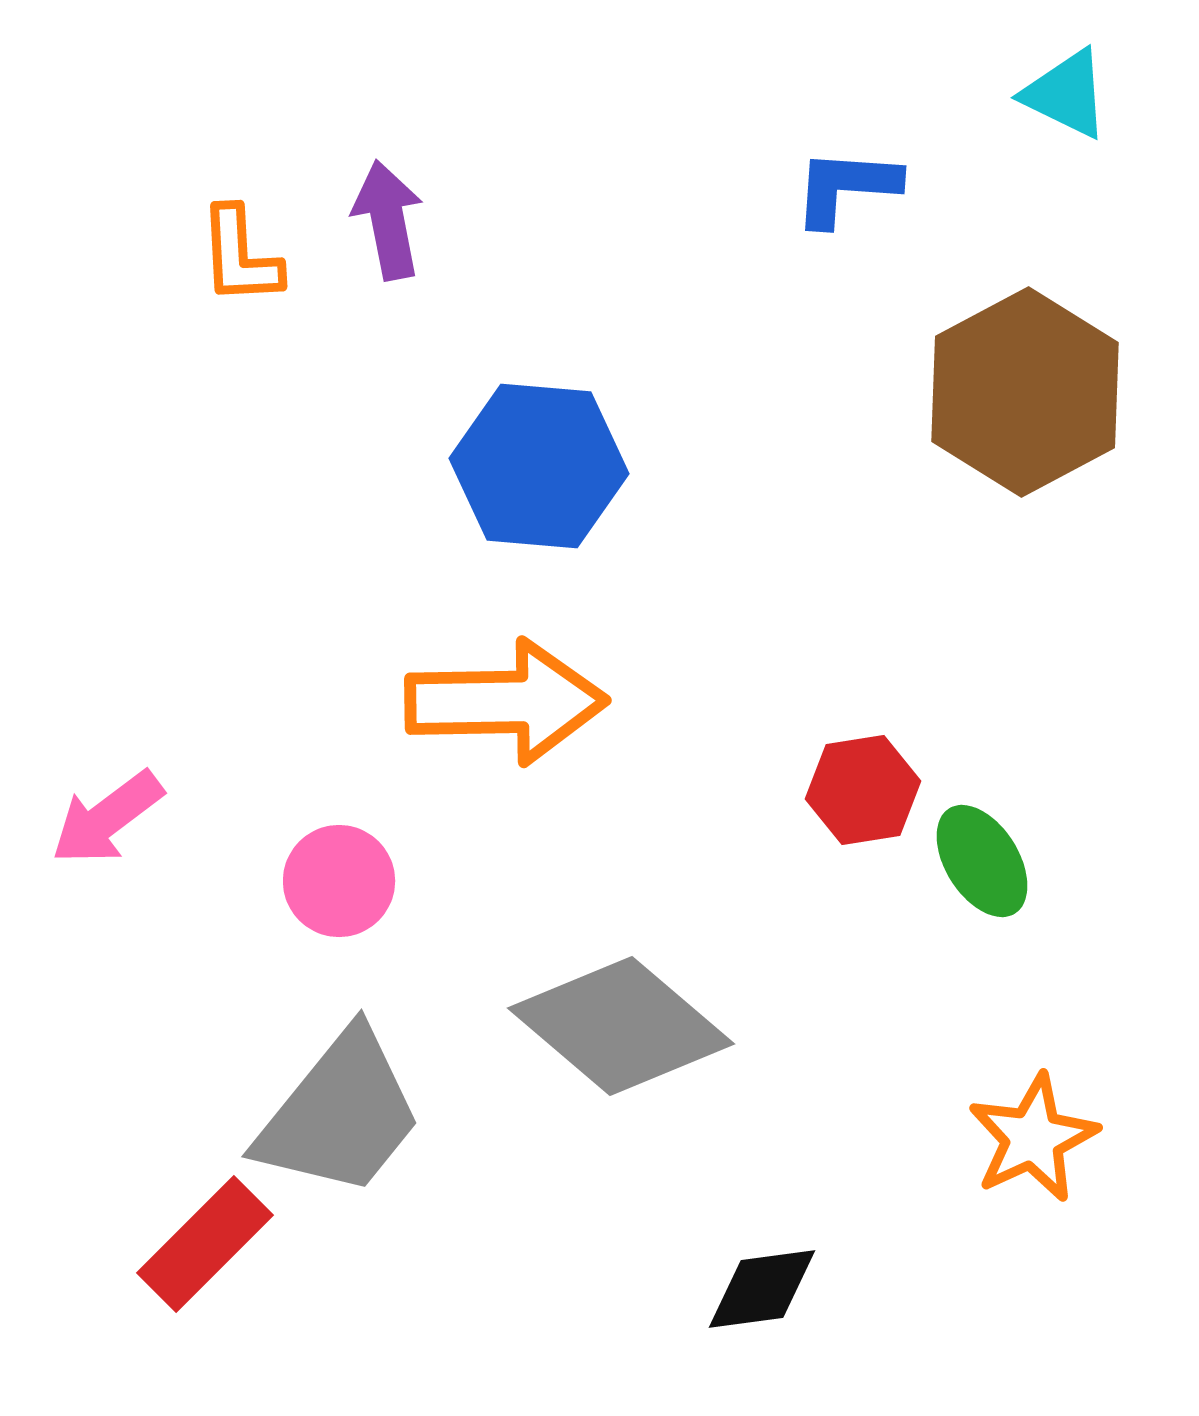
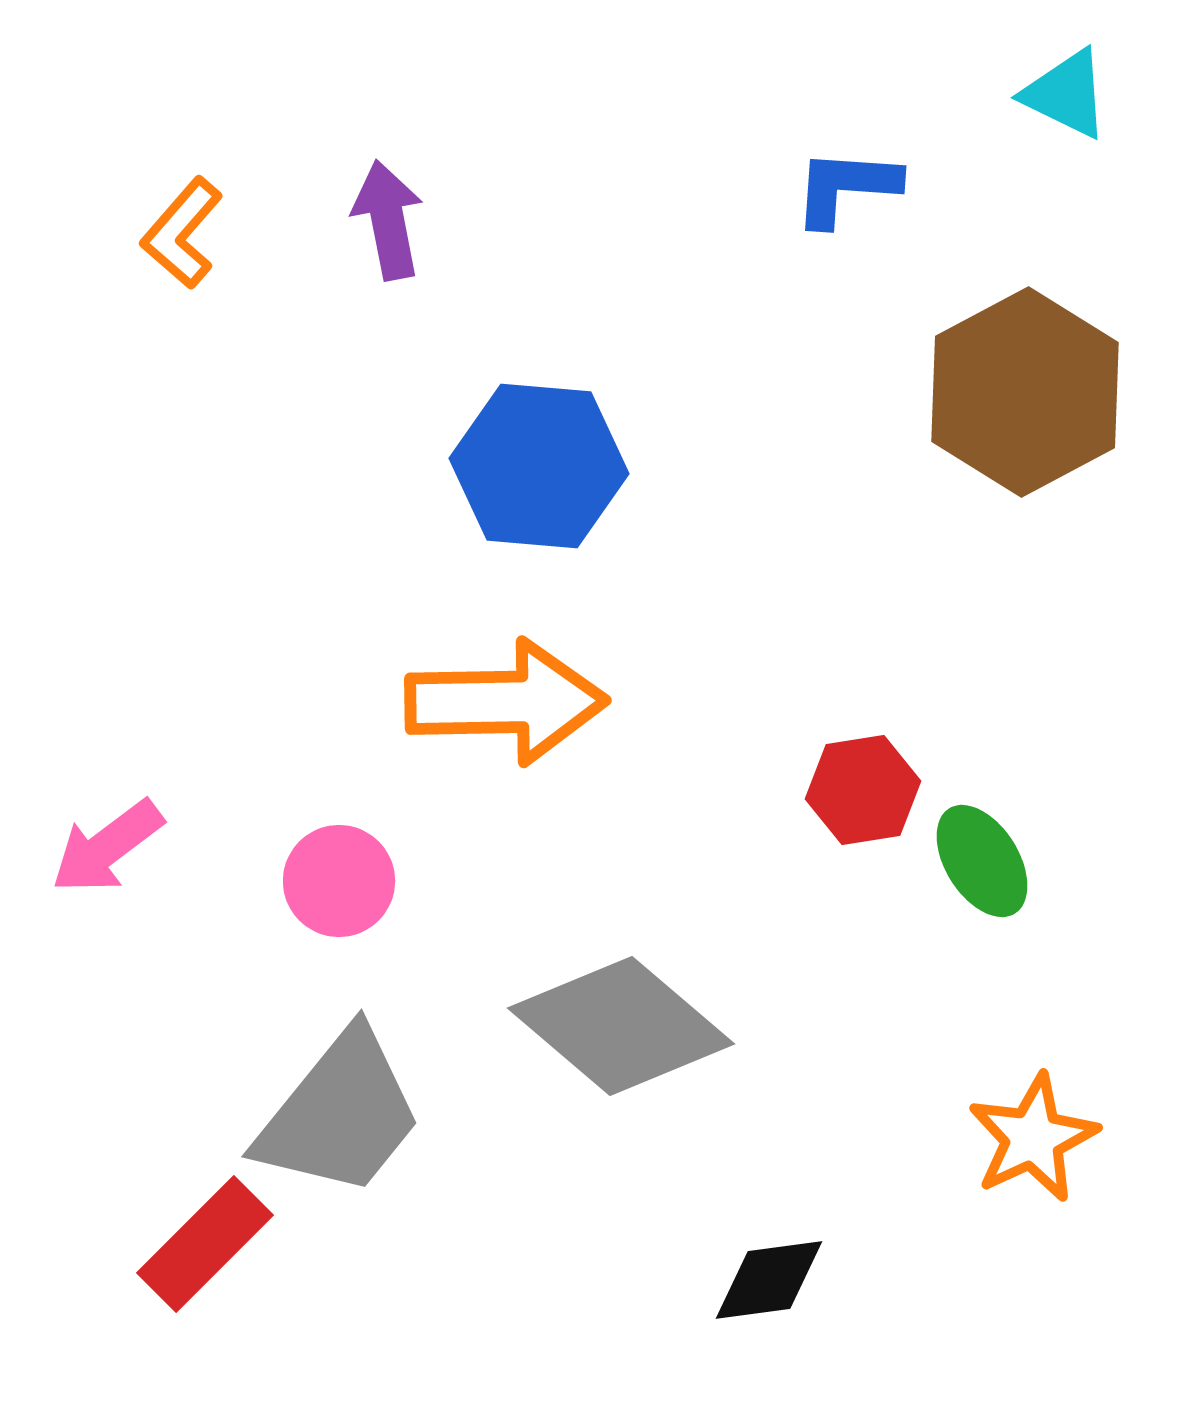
orange L-shape: moved 58 px left, 23 px up; rotated 44 degrees clockwise
pink arrow: moved 29 px down
black diamond: moved 7 px right, 9 px up
